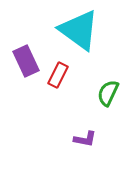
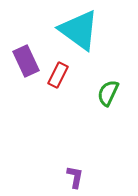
purple L-shape: moved 10 px left, 38 px down; rotated 90 degrees counterclockwise
